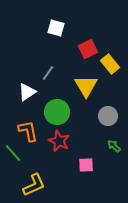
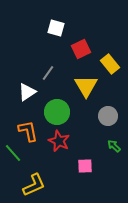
red square: moved 7 px left
pink square: moved 1 px left, 1 px down
